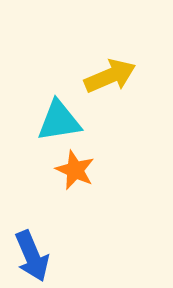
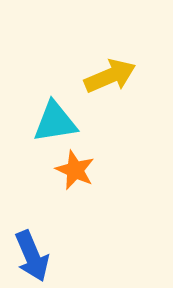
cyan triangle: moved 4 px left, 1 px down
